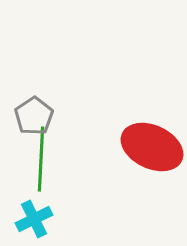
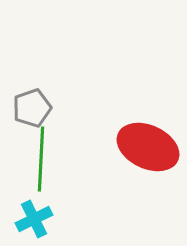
gray pentagon: moved 2 px left, 8 px up; rotated 15 degrees clockwise
red ellipse: moved 4 px left
